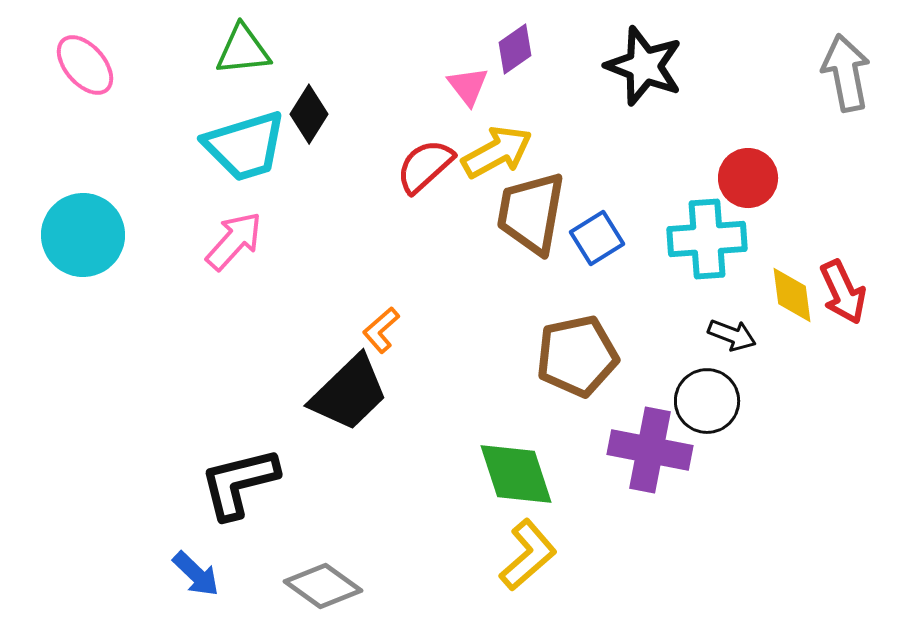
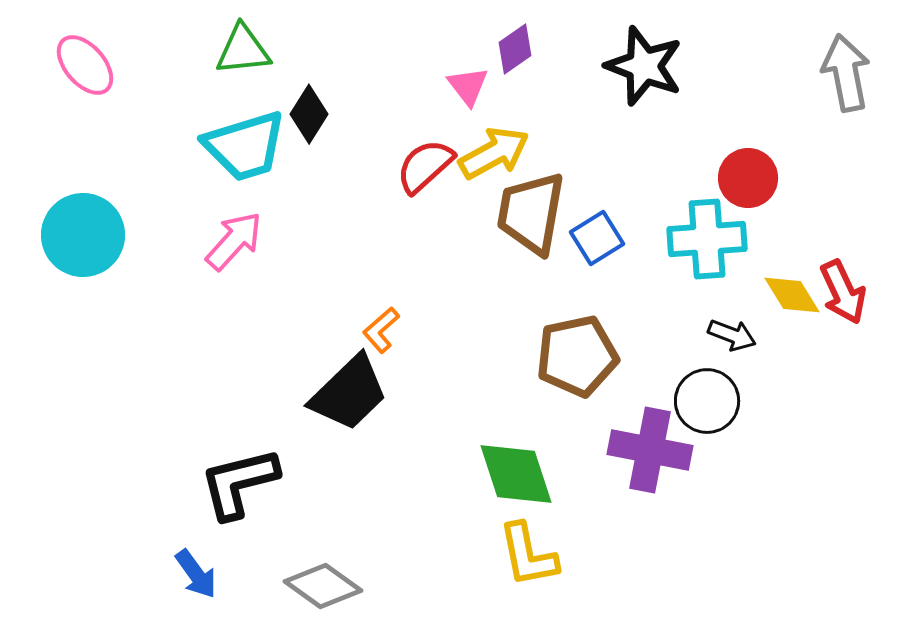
yellow arrow: moved 3 px left, 1 px down
yellow diamond: rotated 24 degrees counterclockwise
yellow L-shape: rotated 120 degrees clockwise
blue arrow: rotated 10 degrees clockwise
